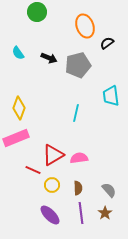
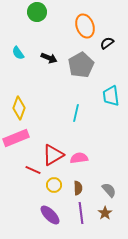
gray pentagon: moved 3 px right; rotated 15 degrees counterclockwise
yellow circle: moved 2 px right
